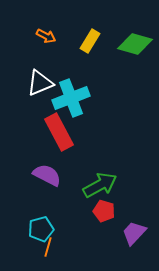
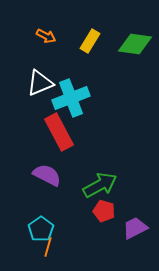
green diamond: rotated 8 degrees counterclockwise
cyan pentagon: rotated 20 degrees counterclockwise
purple trapezoid: moved 1 px right, 5 px up; rotated 20 degrees clockwise
